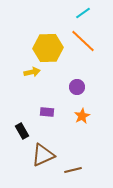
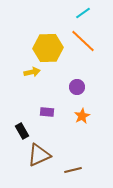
brown triangle: moved 4 px left
